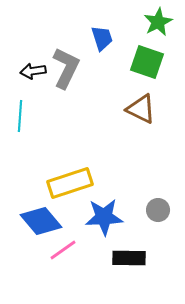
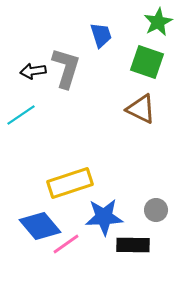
blue trapezoid: moved 1 px left, 3 px up
gray L-shape: rotated 9 degrees counterclockwise
cyan line: moved 1 px right, 1 px up; rotated 52 degrees clockwise
gray circle: moved 2 px left
blue diamond: moved 1 px left, 5 px down
pink line: moved 3 px right, 6 px up
black rectangle: moved 4 px right, 13 px up
